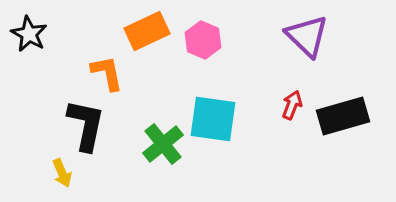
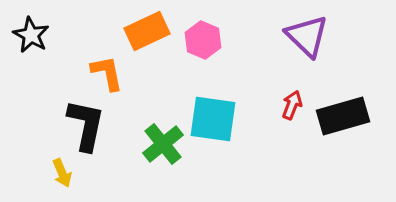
black star: moved 2 px right, 1 px down
